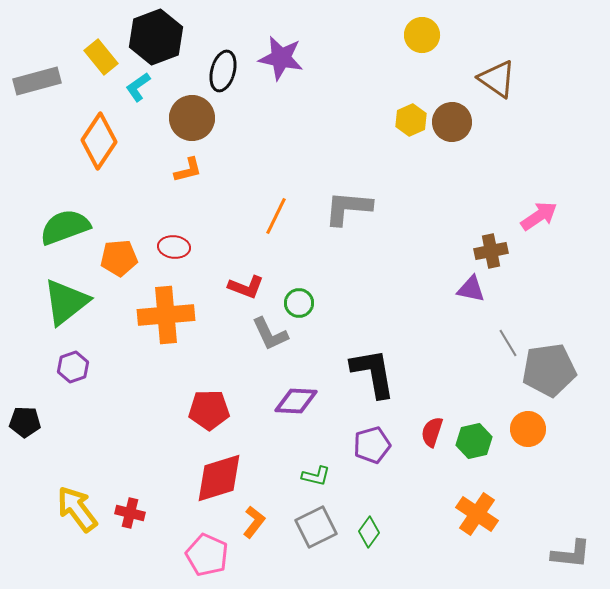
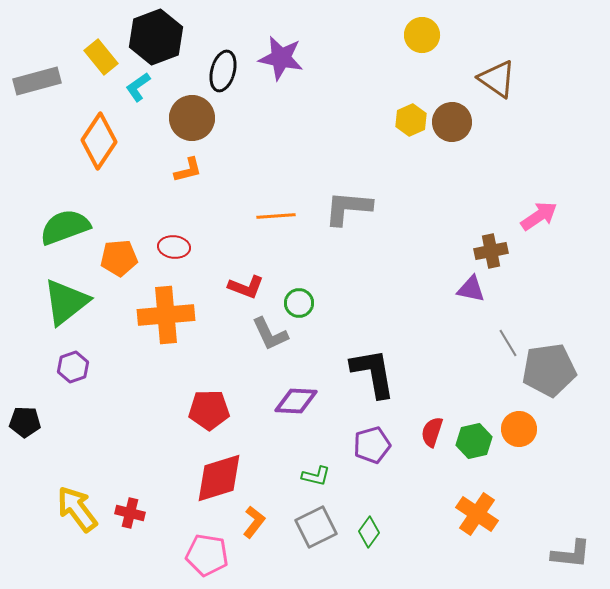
orange line at (276, 216): rotated 60 degrees clockwise
orange circle at (528, 429): moved 9 px left
pink pentagon at (207, 555): rotated 15 degrees counterclockwise
